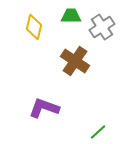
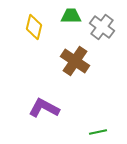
gray cross: rotated 20 degrees counterclockwise
purple L-shape: rotated 8 degrees clockwise
green line: rotated 30 degrees clockwise
